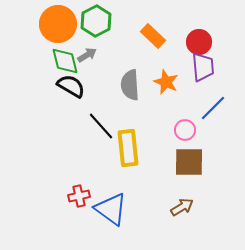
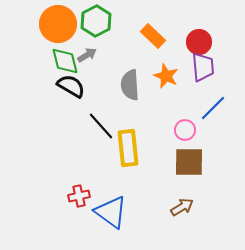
orange star: moved 6 px up
blue triangle: moved 3 px down
